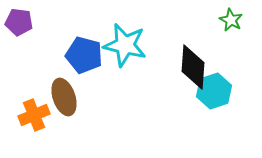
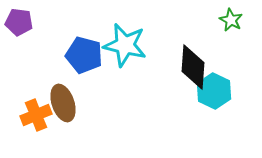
cyan hexagon: rotated 16 degrees counterclockwise
brown ellipse: moved 1 px left, 6 px down
orange cross: moved 2 px right
